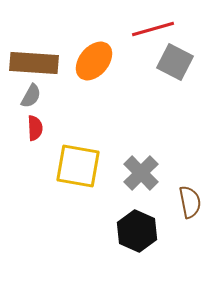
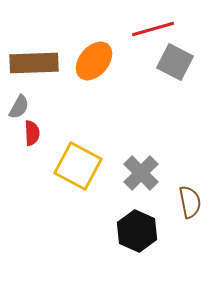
brown rectangle: rotated 6 degrees counterclockwise
gray semicircle: moved 12 px left, 11 px down
red semicircle: moved 3 px left, 5 px down
yellow square: rotated 18 degrees clockwise
